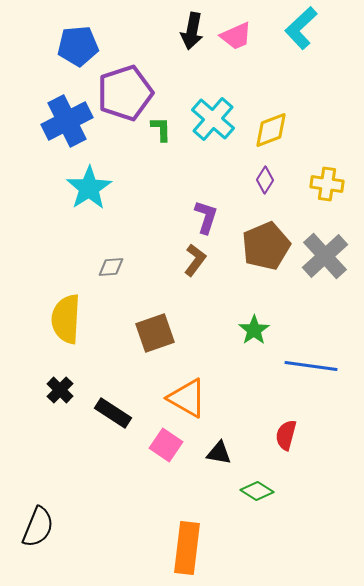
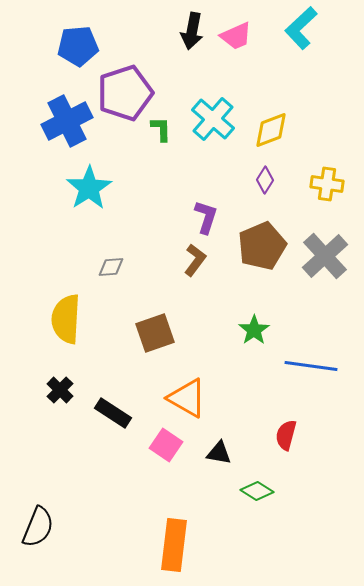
brown pentagon: moved 4 px left
orange rectangle: moved 13 px left, 3 px up
